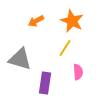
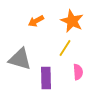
purple rectangle: moved 1 px right, 5 px up; rotated 10 degrees counterclockwise
